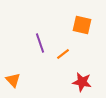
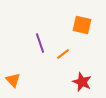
red star: rotated 12 degrees clockwise
